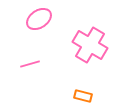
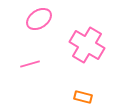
pink cross: moved 3 px left
orange rectangle: moved 1 px down
